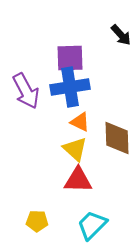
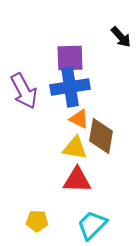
black arrow: moved 2 px down
purple arrow: moved 2 px left
orange triangle: moved 1 px left, 3 px up
brown diamond: moved 16 px left, 2 px up; rotated 12 degrees clockwise
yellow triangle: moved 1 px up; rotated 32 degrees counterclockwise
red triangle: moved 1 px left
